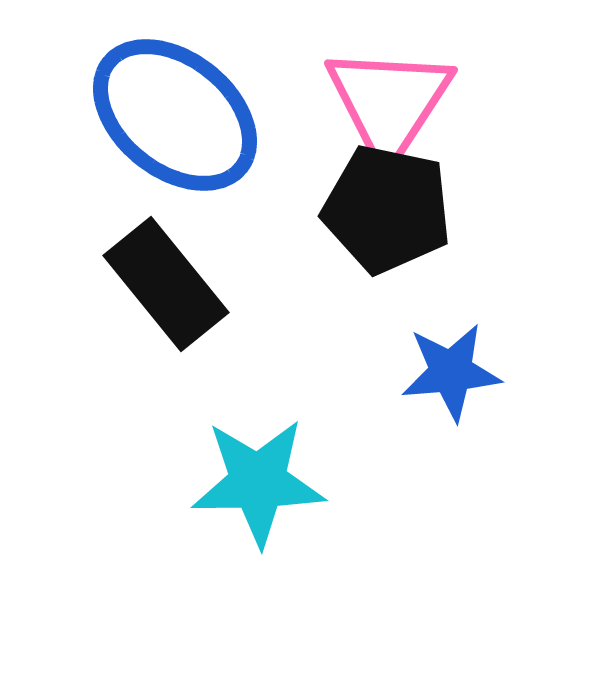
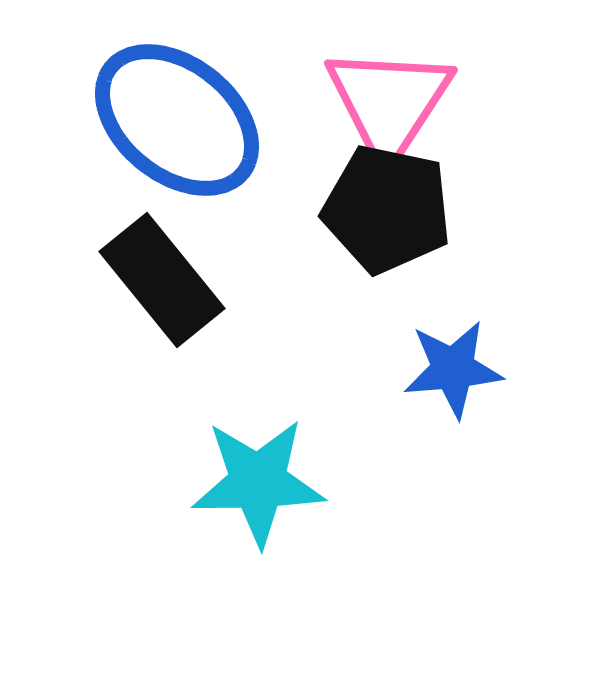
blue ellipse: moved 2 px right, 5 px down
black rectangle: moved 4 px left, 4 px up
blue star: moved 2 px right, 3 px up
